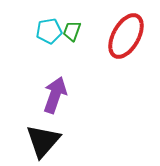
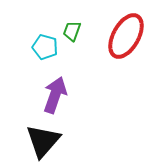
cyan pentagon: moved 4 px left, 16 px down; rotated 25 degrees clockwise
